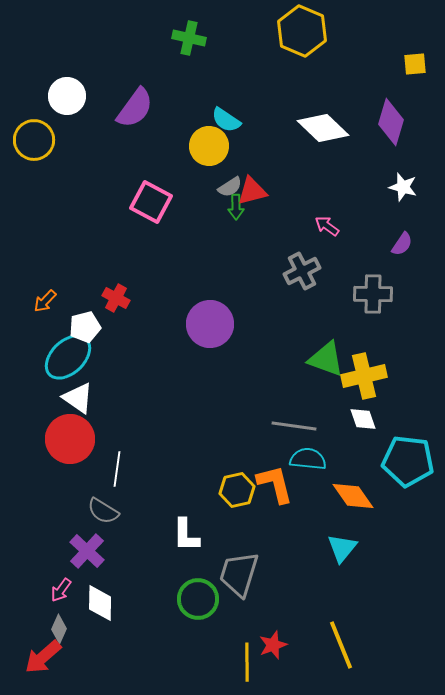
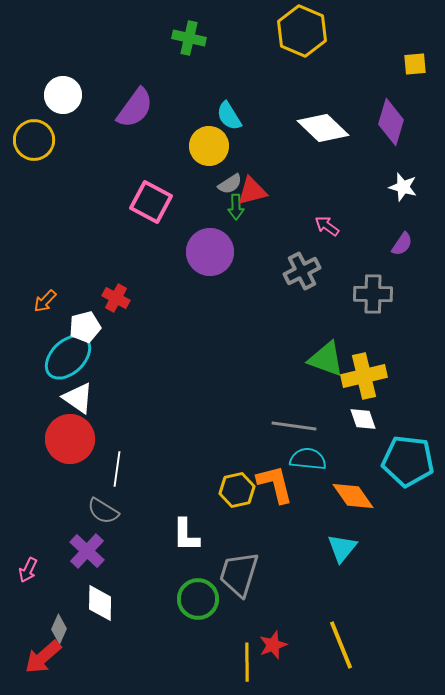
white circle at (67, 96): moved 4 px left, 1 px up
cyan semicircle at (226, 120): moved 3 px right, 4 px up; rotated 24 degrees clockwise
gray semicircle at (230, 187): moved 3 px up
purple circle at (210, 324): moved 72 px up
pink arrow at (61, 590): moved 33 px left, 20 px up; rotated 10 degrees counterclockwise
